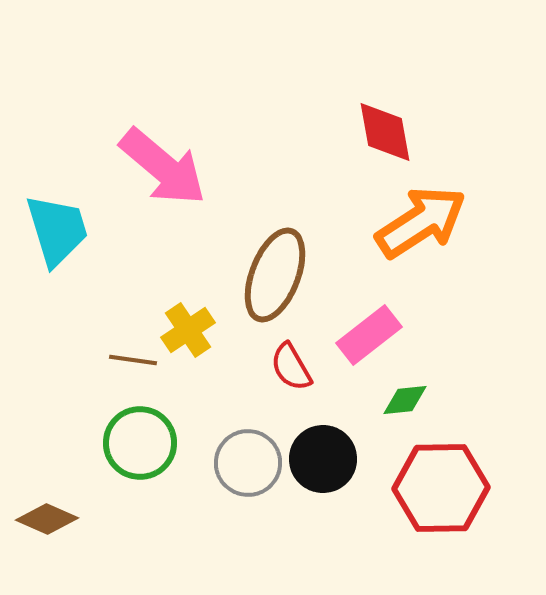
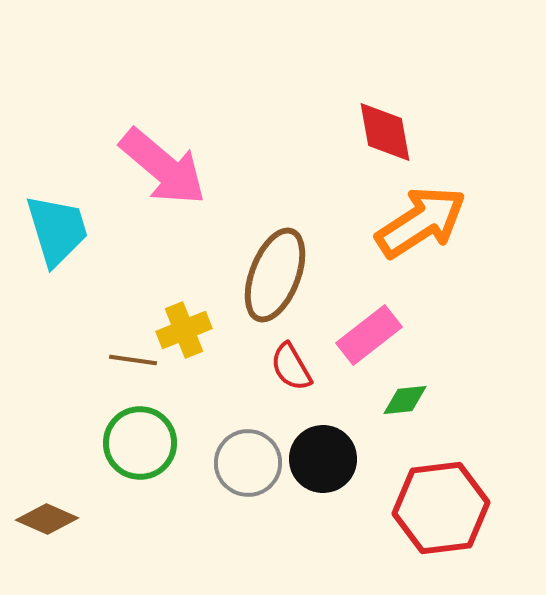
yellow cross: moved 4 px left; rotated 12 degrees clockwise
red hexagon: moved 20 px down; rotated 6 degrees counterclockwise
